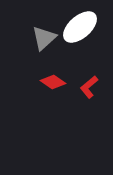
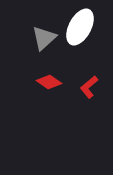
white ellipse: rotated 21 degrees counterclockwise
red diamond: moved 4 px left
